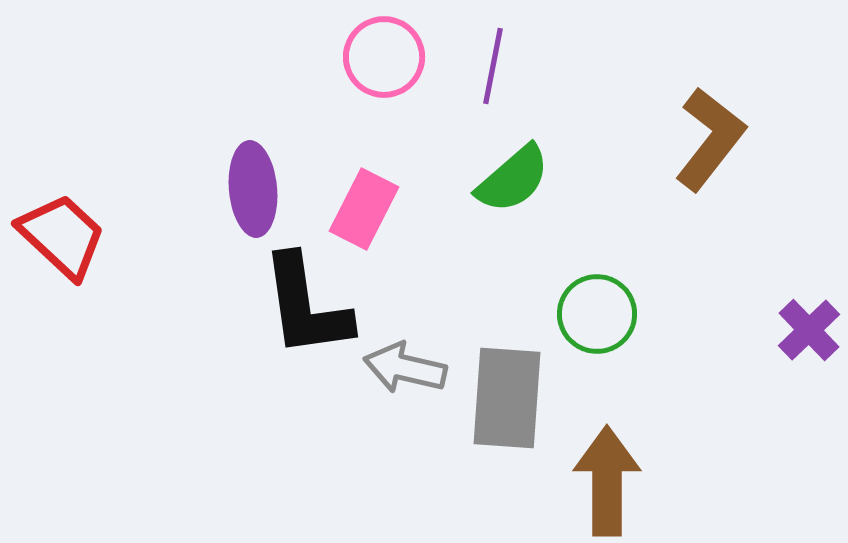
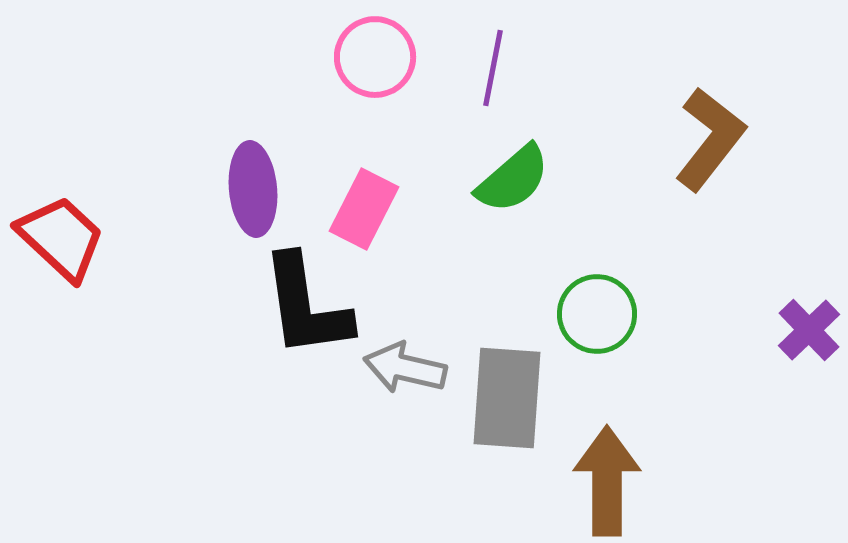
pink circle: moved 9 px left
purple line: moved 2 px down
red trapezoid: moved 1 px left, 2 px down
